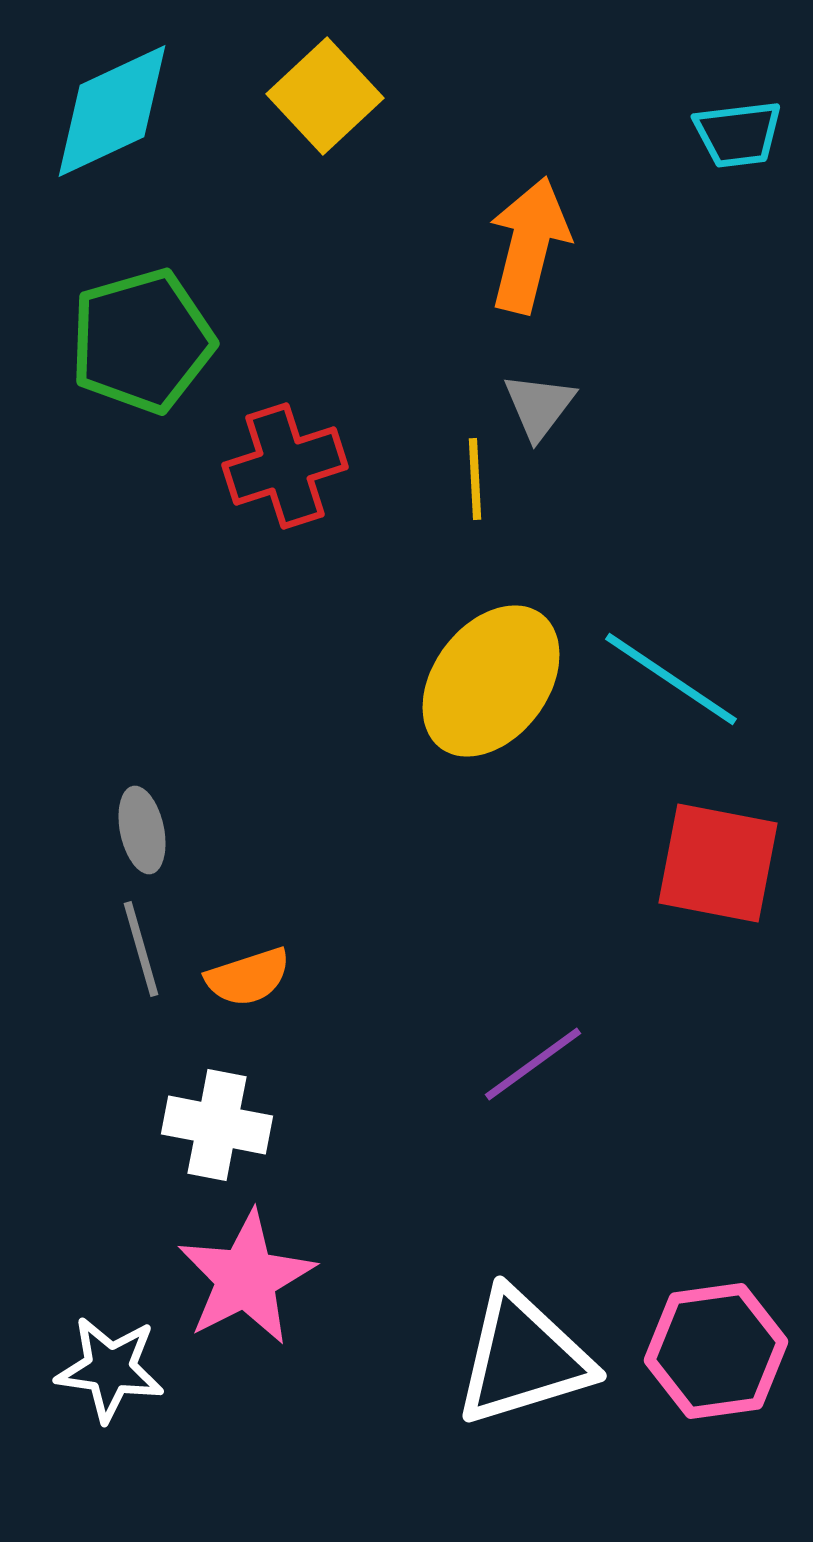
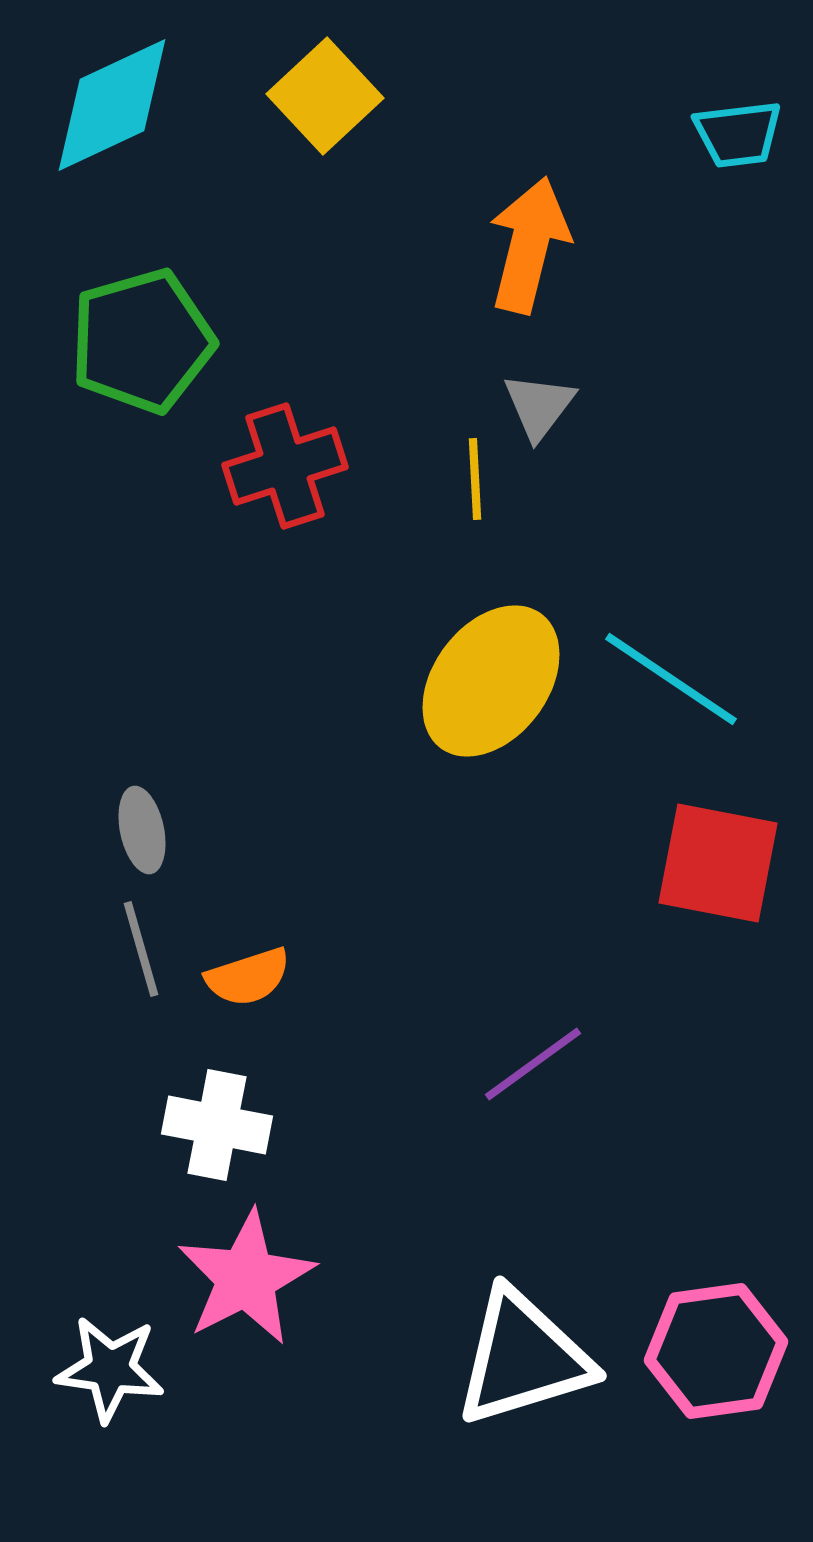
cyan diamond: moved 6 px up
